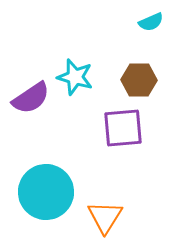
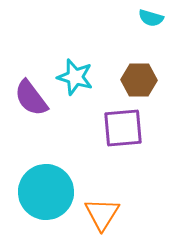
cyan semicircle: moved 4 px up; rotated 40 degrees clockwise
purple semicircle: rotated 87 degrees clockwise
orange triangle: moved 3 px left, 3 px up
